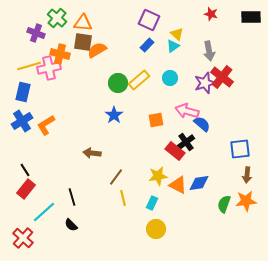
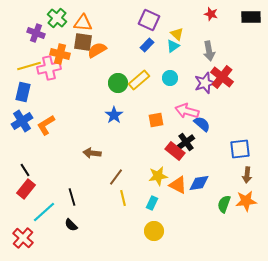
yellow circle at (156, 229): moved 2 px left, 2 px down
